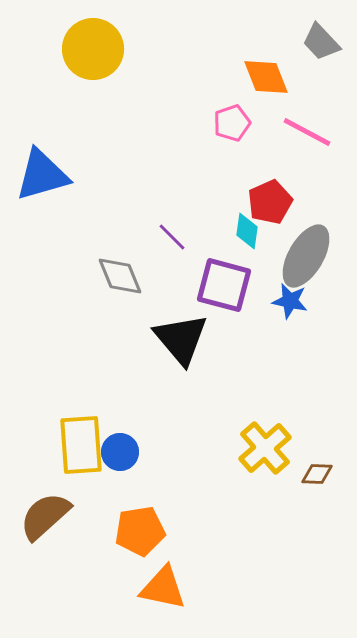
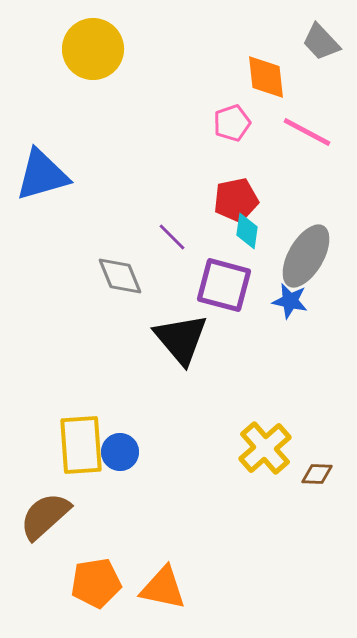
orange diamond: rotated 15 degrees clockwise
red pentagon: moved 34 px left, 2 px up; rotated 12 degrees clockwise
orange pentagon: moved 44 px left, 52 px down
